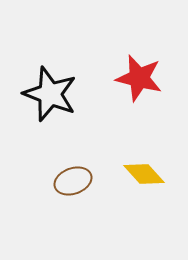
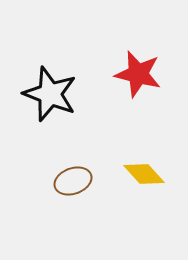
red star: moved 1 px left, 4 px up
